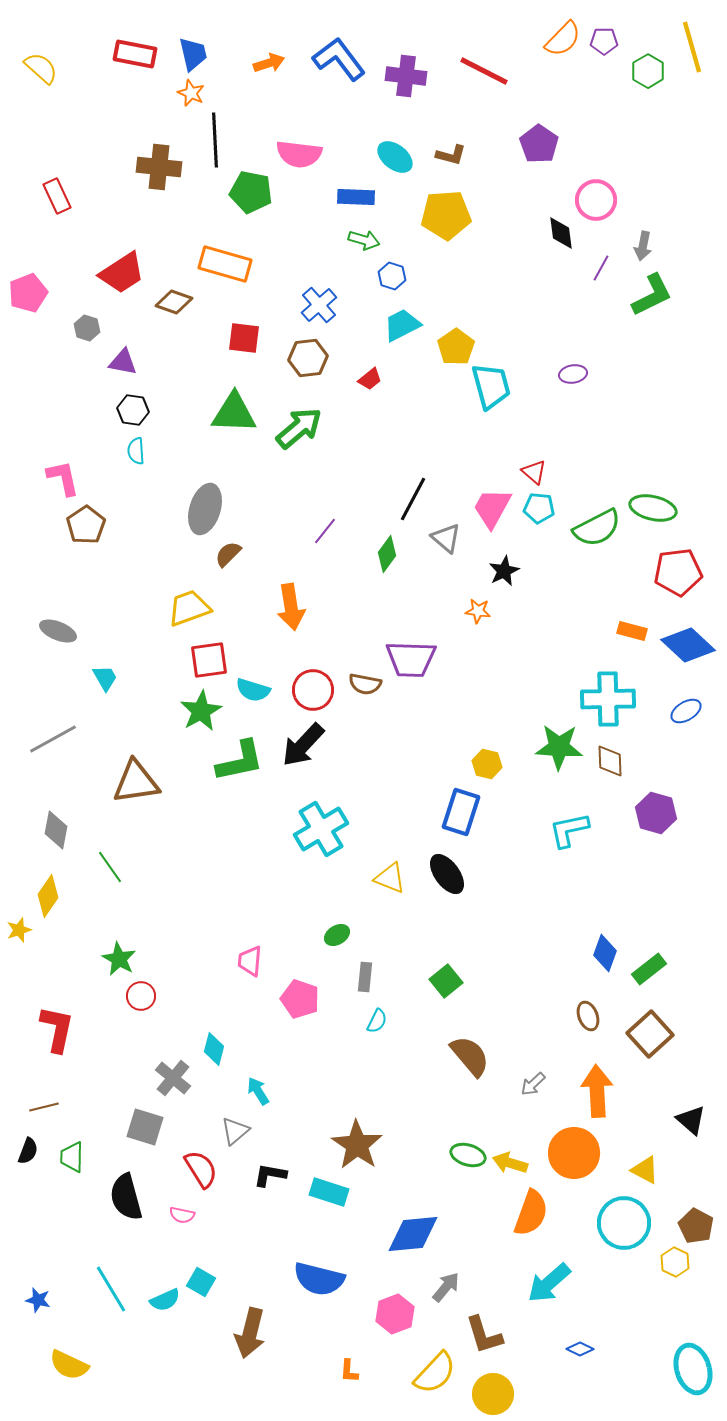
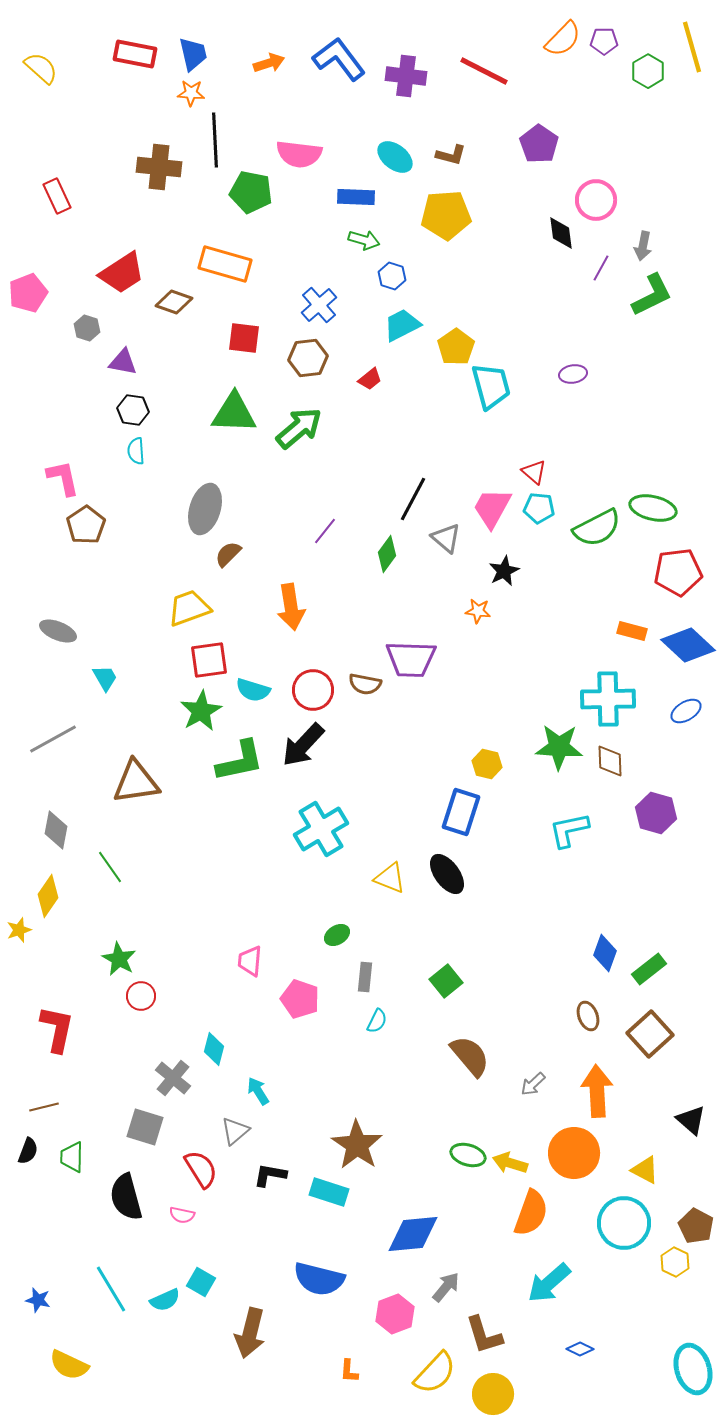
orange star at (191, 93): rotated 20 degrees counterclockwise
